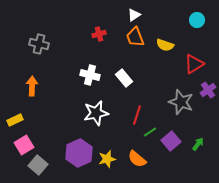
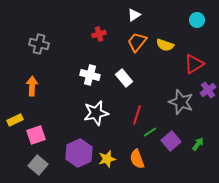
orange trapezoid: moved 2 px right, 5 px down; rotated 60 degrees clockwise
pink square: moved 12 px right, 10 px up; rotated 12 degrees clockwise
orange semicircle: rotated 30 degrees clockwise
